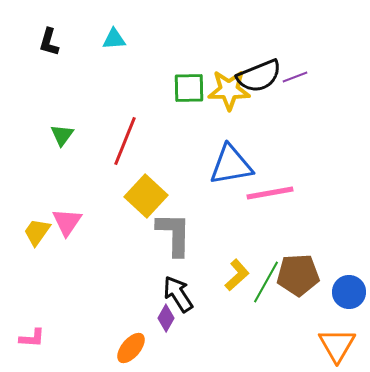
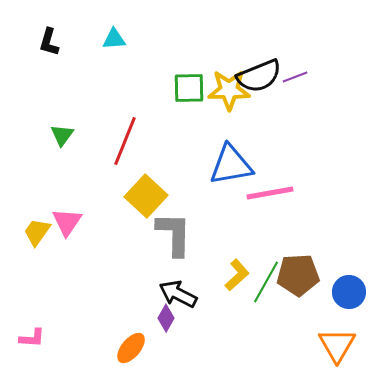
black arrow: rotated 30 degrees counterclockwise
